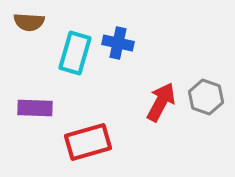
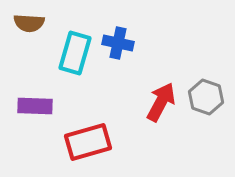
brown semicircle: moved 1 px down
purple rectangle: moved 2 px up
